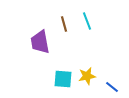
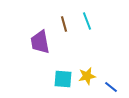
blue line: moved 1 px left
